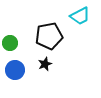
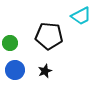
cyan trapezoid: moved 1 px right
black pentagon: rotated 16 degrees clockwise
black star: moved 7 px down
